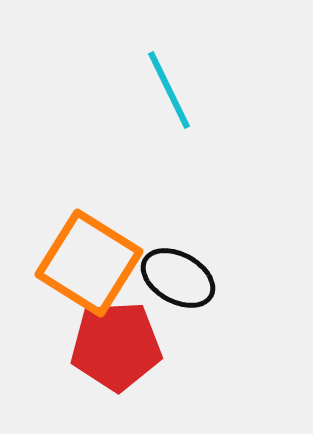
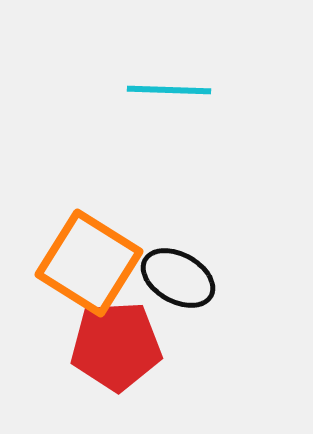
cyan line: rotated 62 degrees counterclockwise
